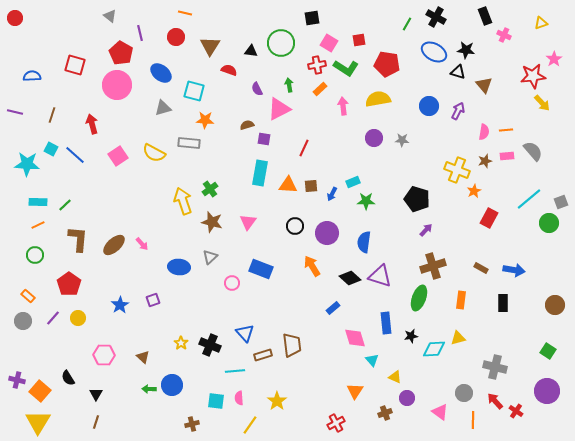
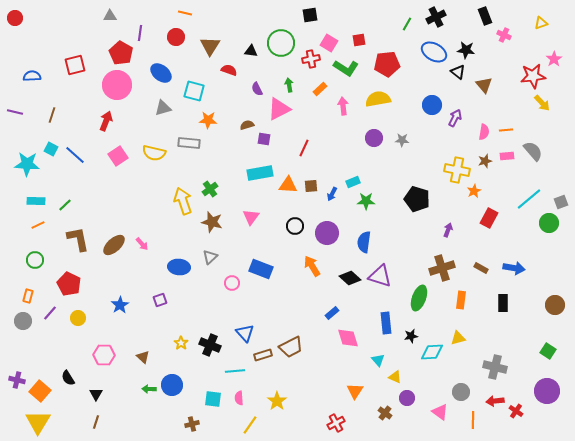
gray triangle at (110, 16): rotated 40 degrees counterclockwise
black cross at (436, 17): rotated 36 degrees clockwise
black square at (312, 18): moved 2 px left, 3 px up
purple line at (140, 33): rotated 21 degrees clockwise
red pentagon at (387, 64): rotated 15 degrees counterclockwise
red square at (75, 65): rotated 30 degrees counterclockwise
red cross at (317, 65): moved 6 px left, 6 px up
black triangle at (458, 72): rotated 21 degrees clockwise
blue circle at (429, 106): moved 3 px right, 1 px up
purple arrow at (458, 111): moved 3 px left, 7 px down
orange star at (205, 120): moved 3 px right
red arrow at (92, 124): moved 14 px right, 3 px up; rotated 36 degrees clockwise
yellow semicircle at (154, 153): rotated 15 degrees counterclockwise
yellow cross at (457, 170): rotated 10 degrees counterclockwise
cyan rectangle at (260, 173): rotated 70 degrees clockwise
cyan rectangle at (38, 202): moved 2 px left, 1 px up
pink triangle at (248, 222): moved 3 px right, 5 px up
purple arrow at (426, 230): moved 22 px right; rotated 24 degrees counterclockwise
brown L-shape at (78, 239): rotated 16 degrees counterclockwise
green circle at (35, 255): moved 5 px down
brown cross at (433, 266): moved 9 px right, 2 px down
blue arrow at (514, 270): moved 2 px up
red pentagon at (69, 284): rotated 10 degrees counterclockwise
orange rectangle at (28, 296): rotated 64 degrees clockwise
purple square at (153, 300): moved 7 px right
blue rectangle at (333, 308): moved 1 px left, 5 px down
purple line at (53, 318): moved 3 px left, 5 px up
pink diamond at (355, 338): moved 7 px left
brown trapezoid at (292, 345): moved 1 px left, 2 px down; rotated 70 degrees clockwise
cyan diamond at (434, 349): moved 2 px left, 3 px down
cyan triangle at (372, 360): moved 6 px right
gray circle at (464, 393): moved 3 px left, 1 px up
cyan square at (216, 401): moved 3 px left, 2 px up
red arrow at (495, 401): rotated 54 degrees counterclockwise
brown cross at (385, 413): rotated 32 degrees counterclockwise
